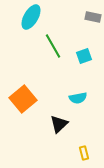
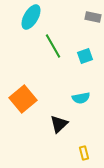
cyan square: moved 1 px right
cyan semicircle: moved 3 px right
